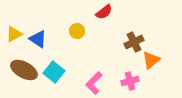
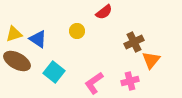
yellow triangle: rotated 12 degrees clockwise
orange triangle: rotated 12 degrees counterclockwise
brown ellipse: moved 7 px left, 9 px up
pink L-shape: rotated 10 degrees clockwise
